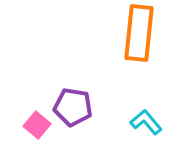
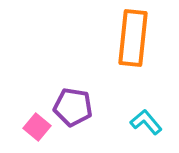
orange rectangle: moved 6 px left, 5 px down
pink square: moved 2 px down
